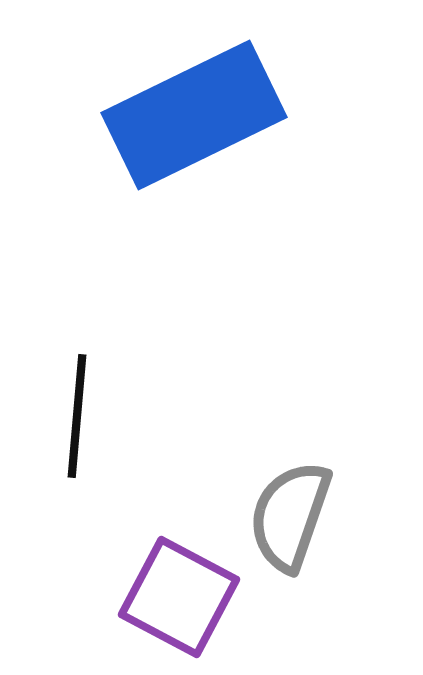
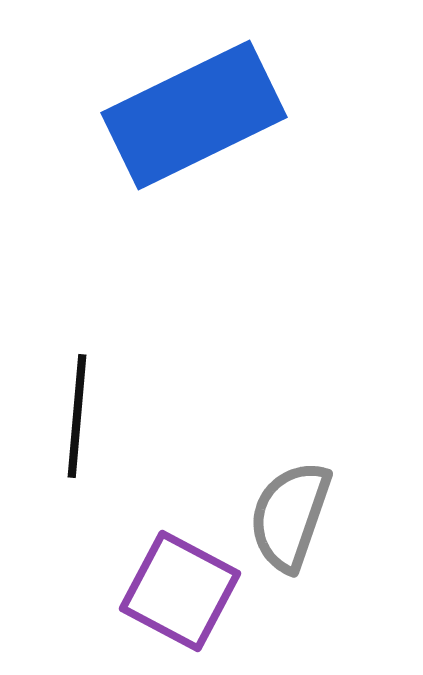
purple square: moved 1 px right, 6 px up
